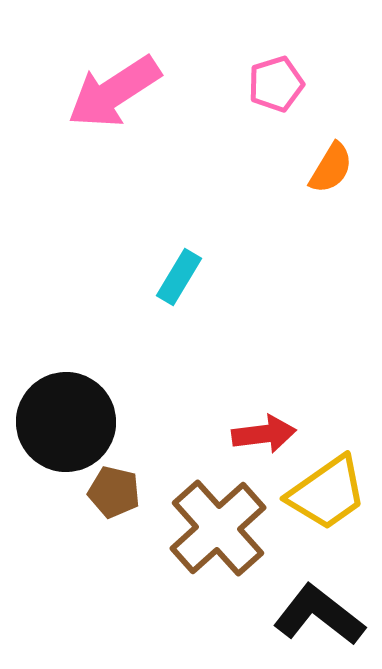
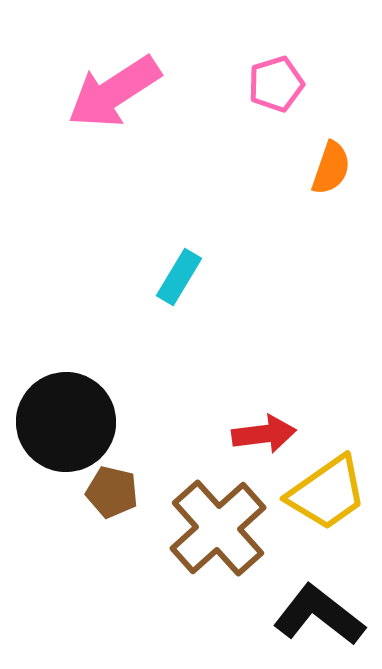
orange semicircle: rotated 12 degrees counterclockwise
brown pentagon: moved 2 px left
